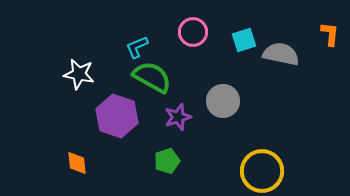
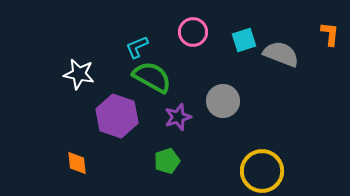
gray semicircle: rotated 9 degrees clockwise
